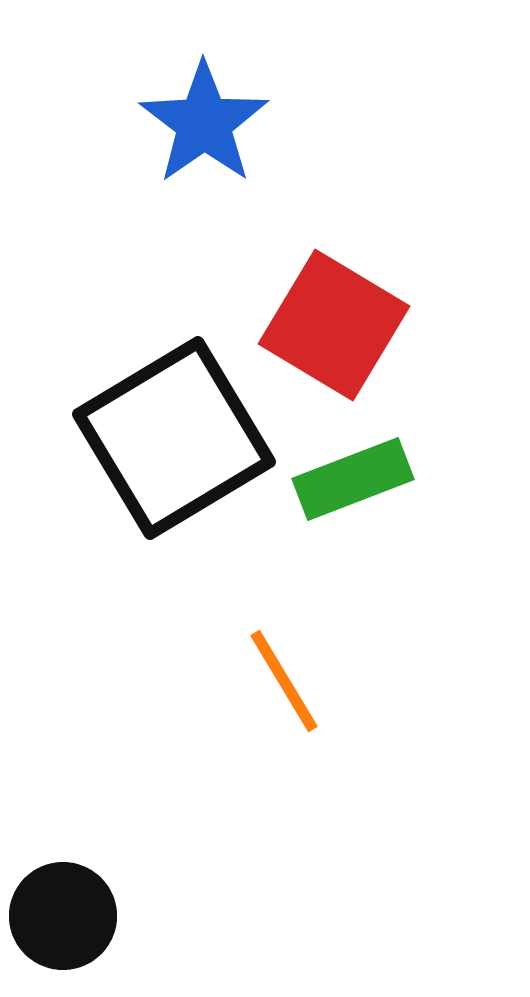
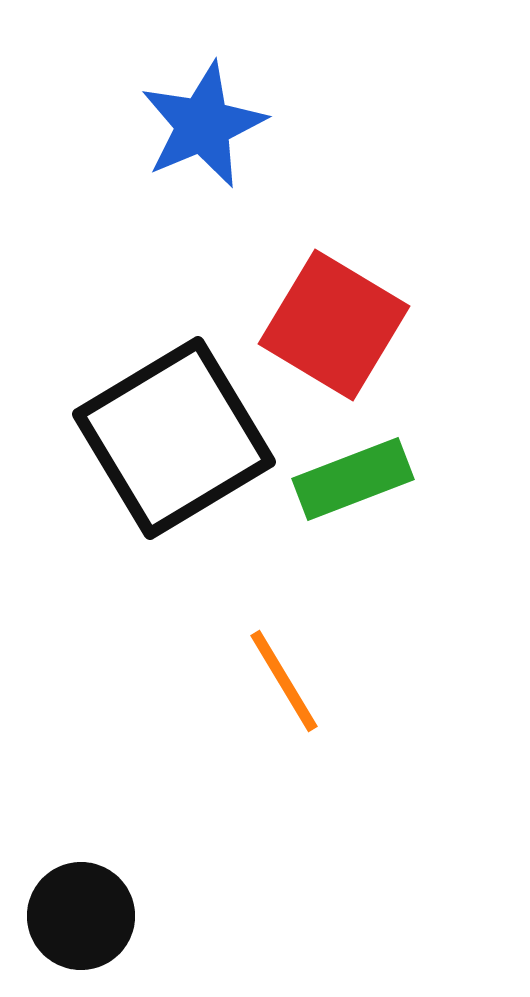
blue star: moved 1 px left, 2 px down; rotated 12 degrees clockwise
black circle: moved 18 px right
